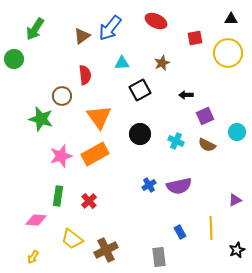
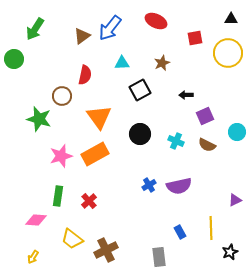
red semicircle: rotated 18 degrees clockwise
green star: moved 2 px left
black star: moved 7 px left, 2 px down
